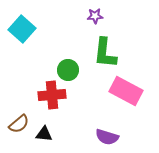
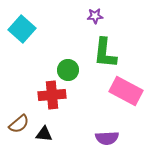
purple semicircle: moved 1 px down; rotated 20 degrees counterclockwise
